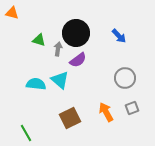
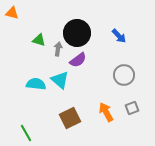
black circle: moved 1 px right
gray circle: moved 1 px left, 3 px up
